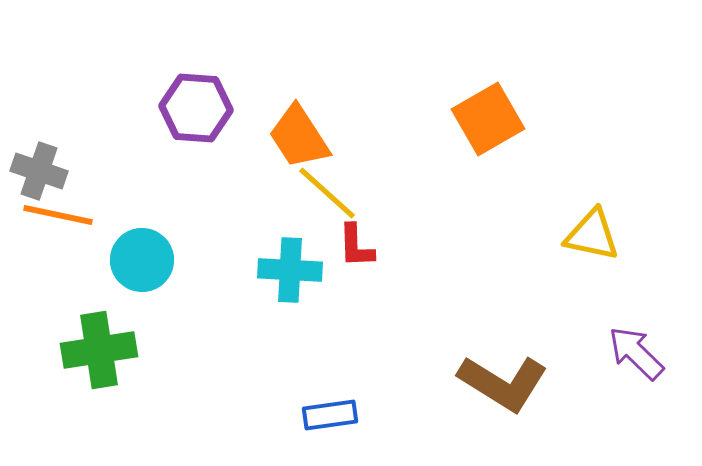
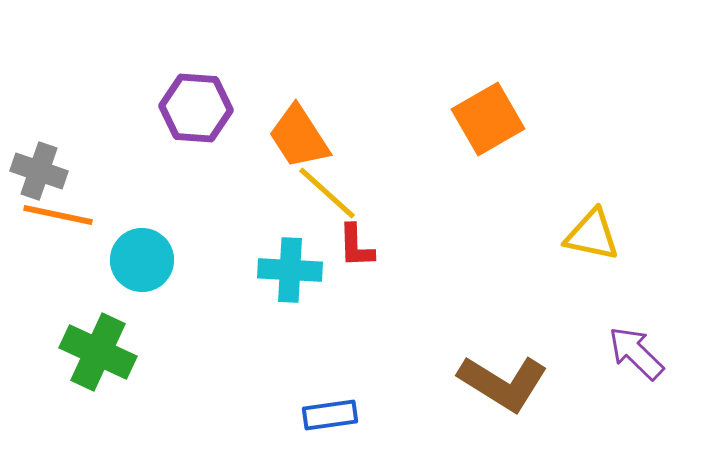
green cross: moved 1 px left, 2 px down; rotated 34 degrees clockwise
